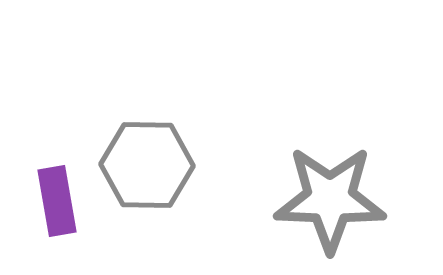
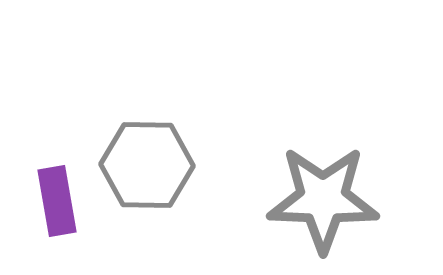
gray star: moved 7 px left
